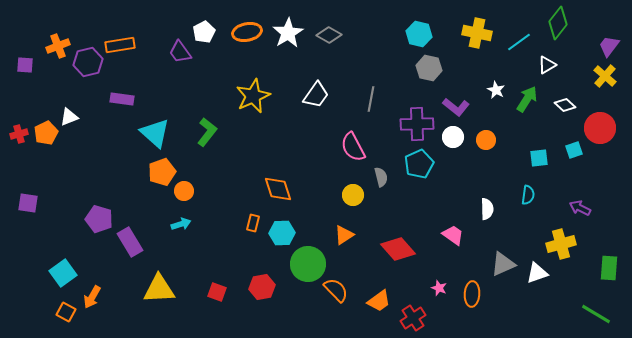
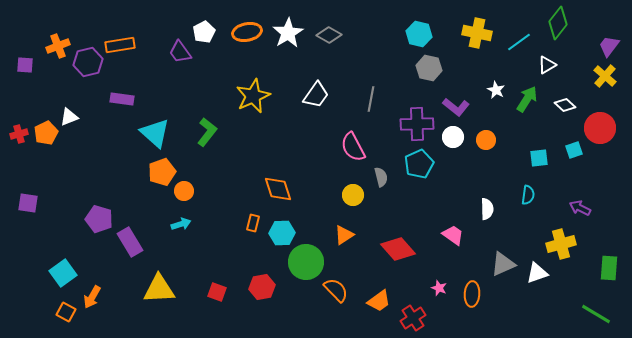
green circle at (308, 264): moved 2 px left, 2 px up
